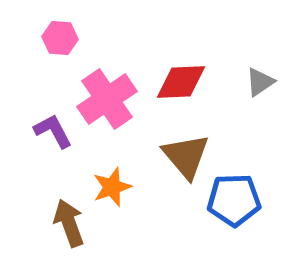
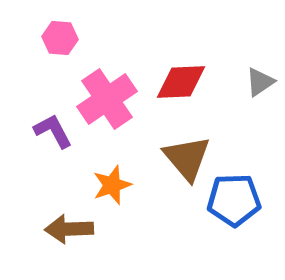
brown triangle: moved 1 px right, 2 px down
orange star: moved 2 px up
brown arrow: moved 6 px down; rotated 72 degrees counterclockwise
